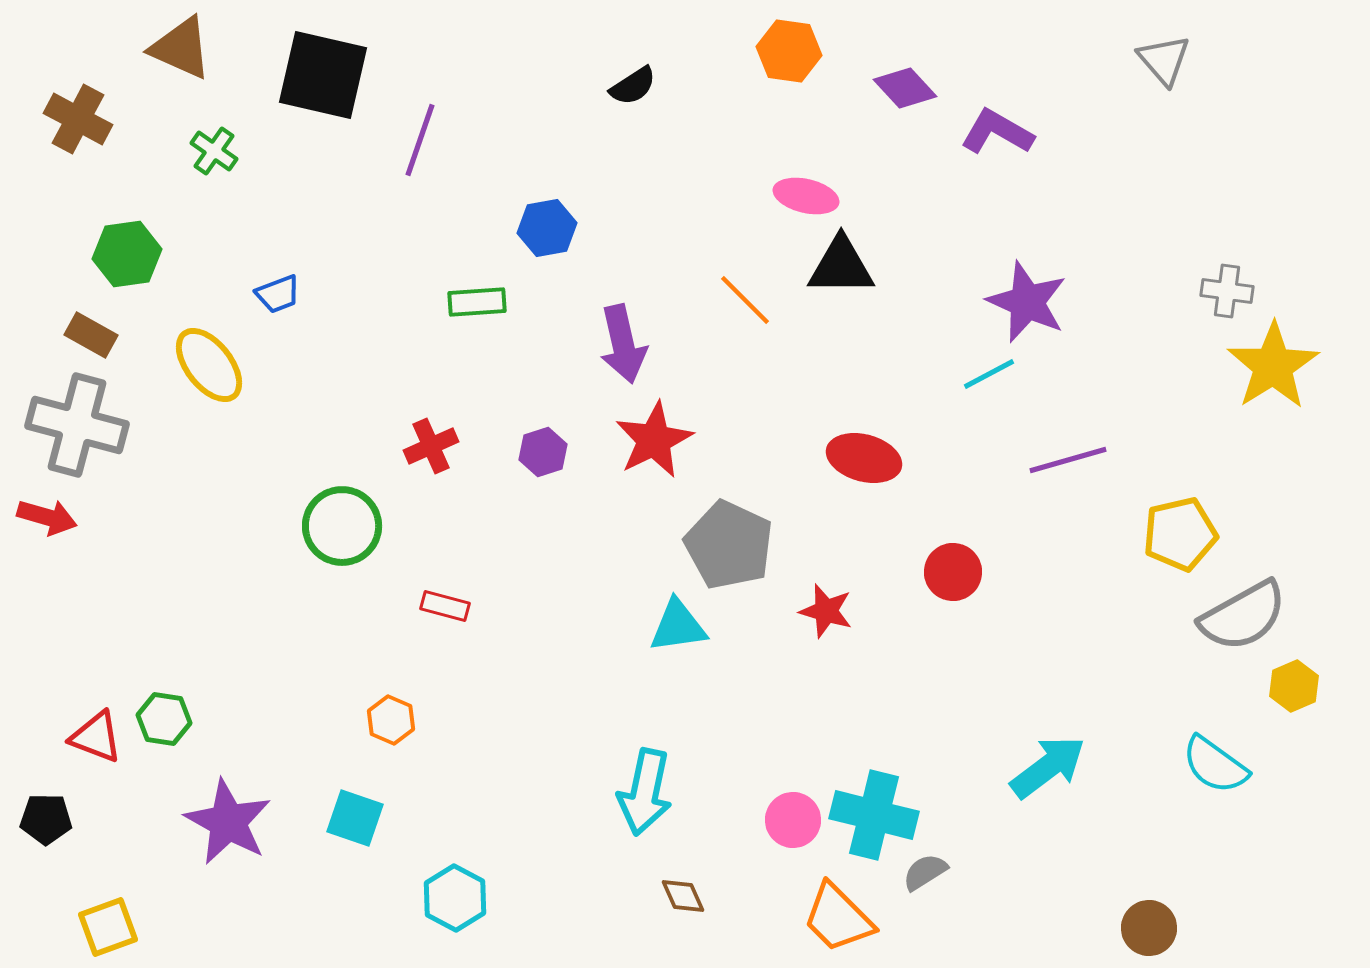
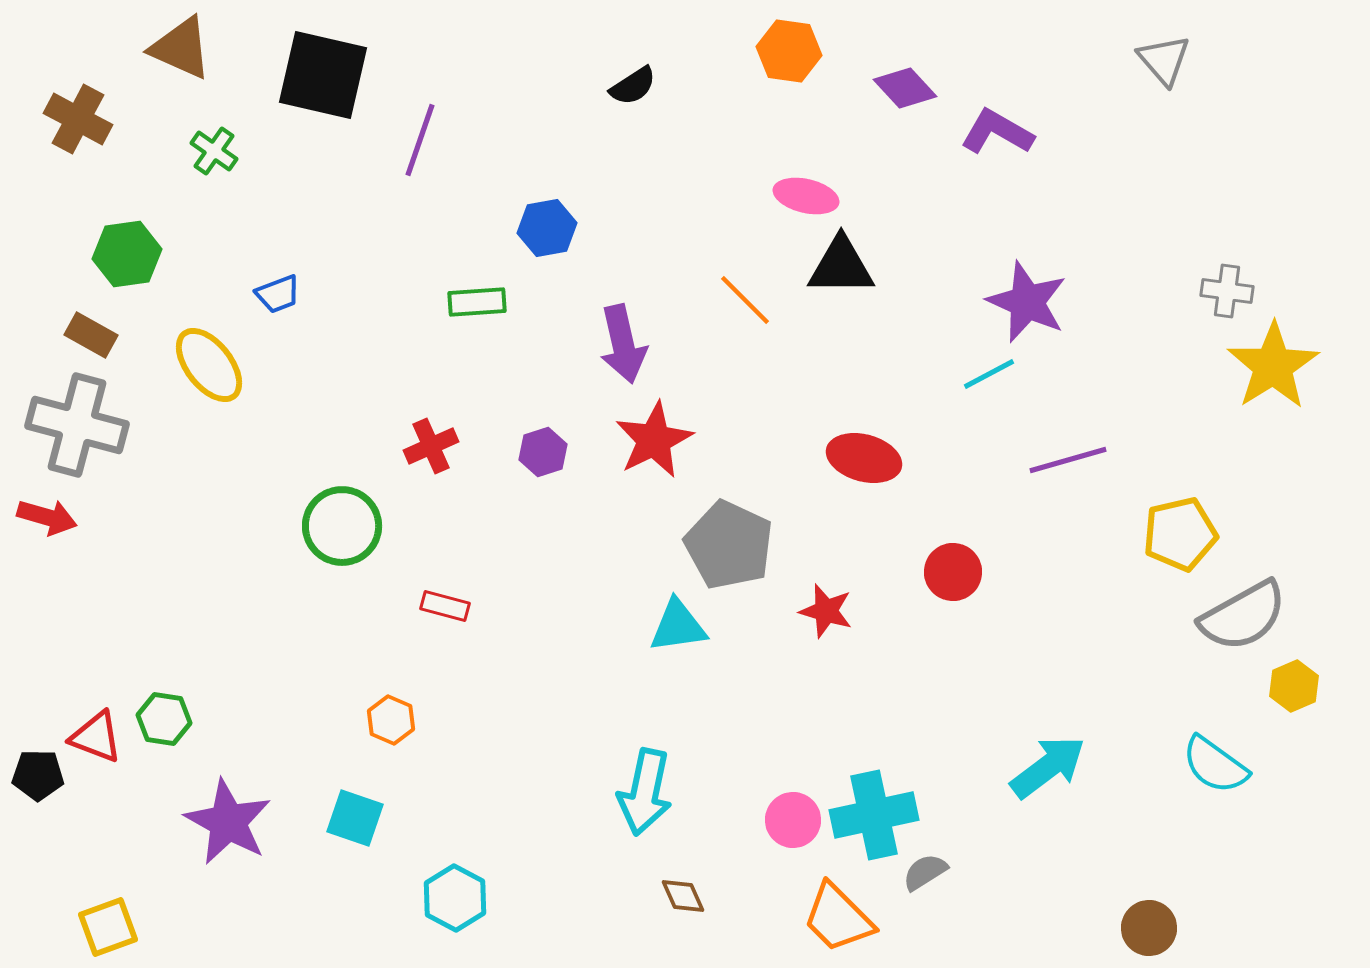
cyan cross at (874, 815): rotated 26 degrees counterclockwise
black pentagon at (46, 819): moved 8 px left, 44 px up
